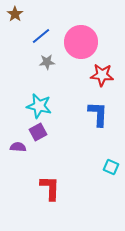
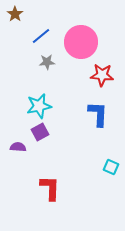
cyan star: rotated 25 degrees counterclockwise
purple square: moved 2 px right
